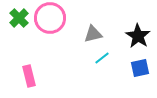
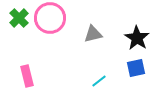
black star: moved 1 px left, 2 px down
cyan line: moved 3 px left, 23 px down
blue square: moved 4 px left
pink rectangle: moved 2 px left
